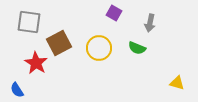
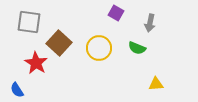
purple square: moved 2 px right
brown square: rotated 20 degrees counterclockwise
yellow triangle: moved 21 px left, 1 px down; rotated 21 degrees counterclockwise
